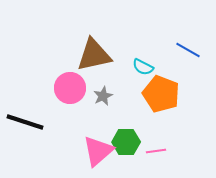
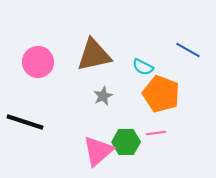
pink circle: moved 32 px left, 26 px up
pink line: moved 18 px up
